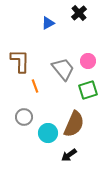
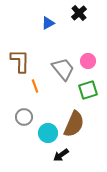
black arrow: moved 8 px left
